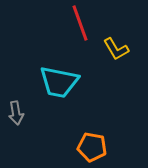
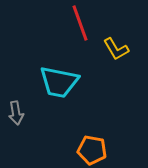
orange pentagon: moved 3 px down
